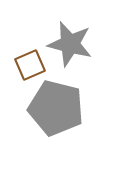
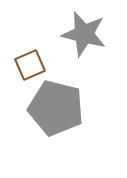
gray star: moved 14 px right, 10 px up
